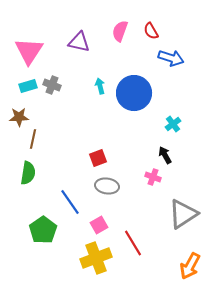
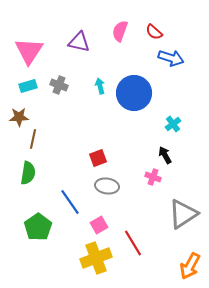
red semicircle: moved 3 px right, 1 px down; rotated 18 degrees counterclockwise
gray cross: moved 7 px right
green pentagon: moved 5 px left, 3 px up
